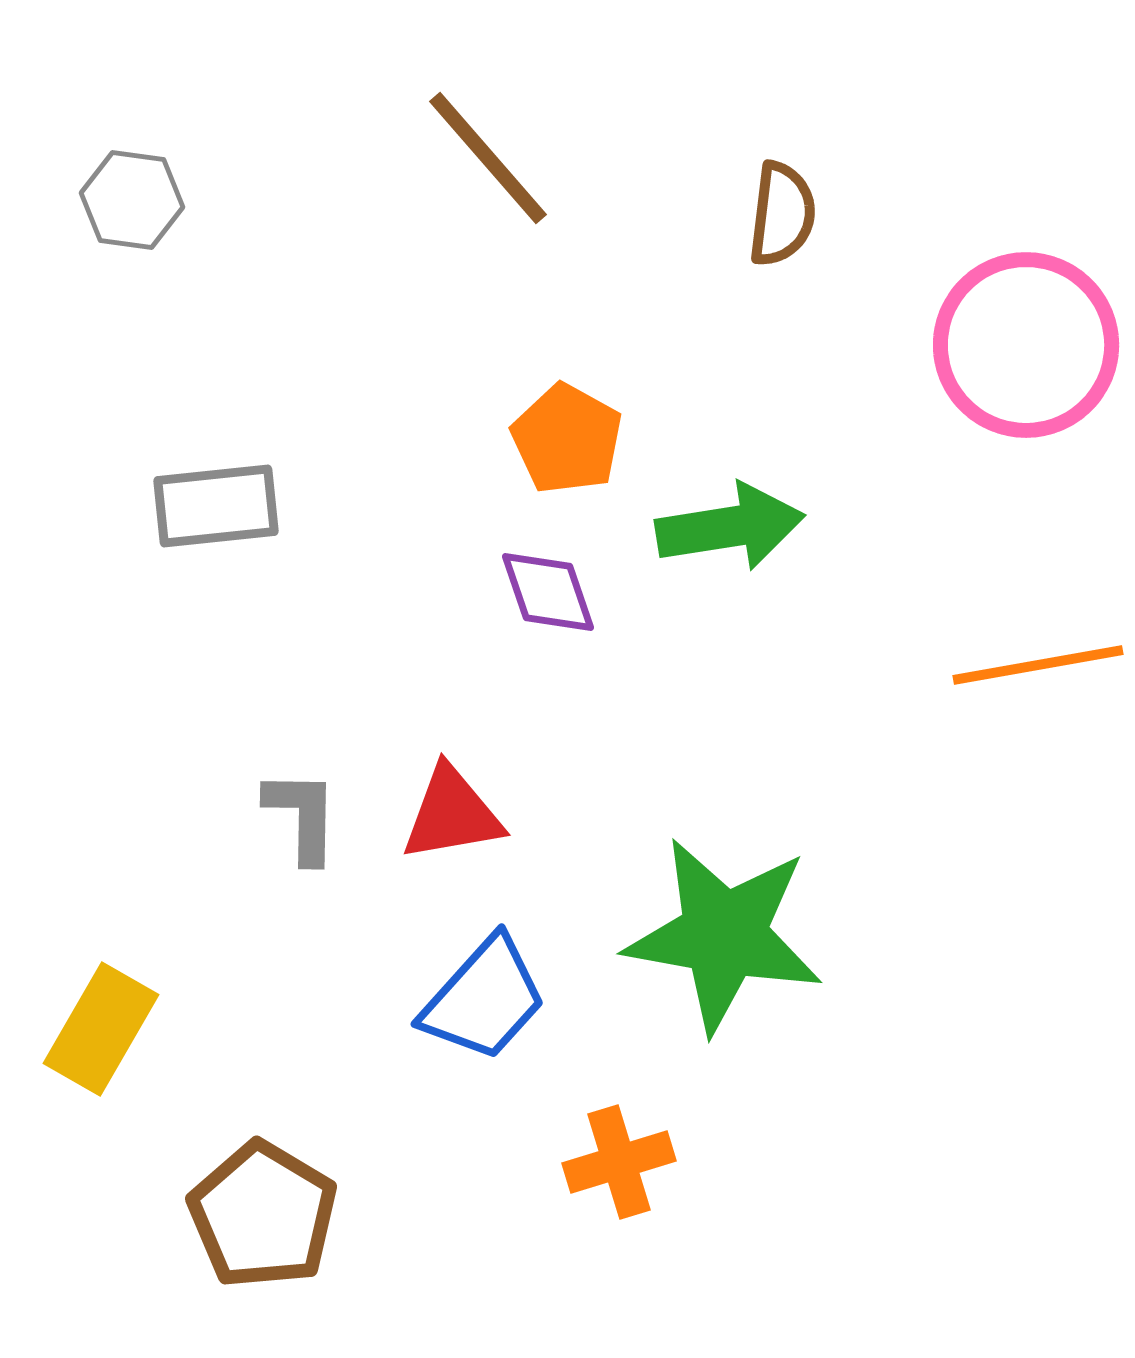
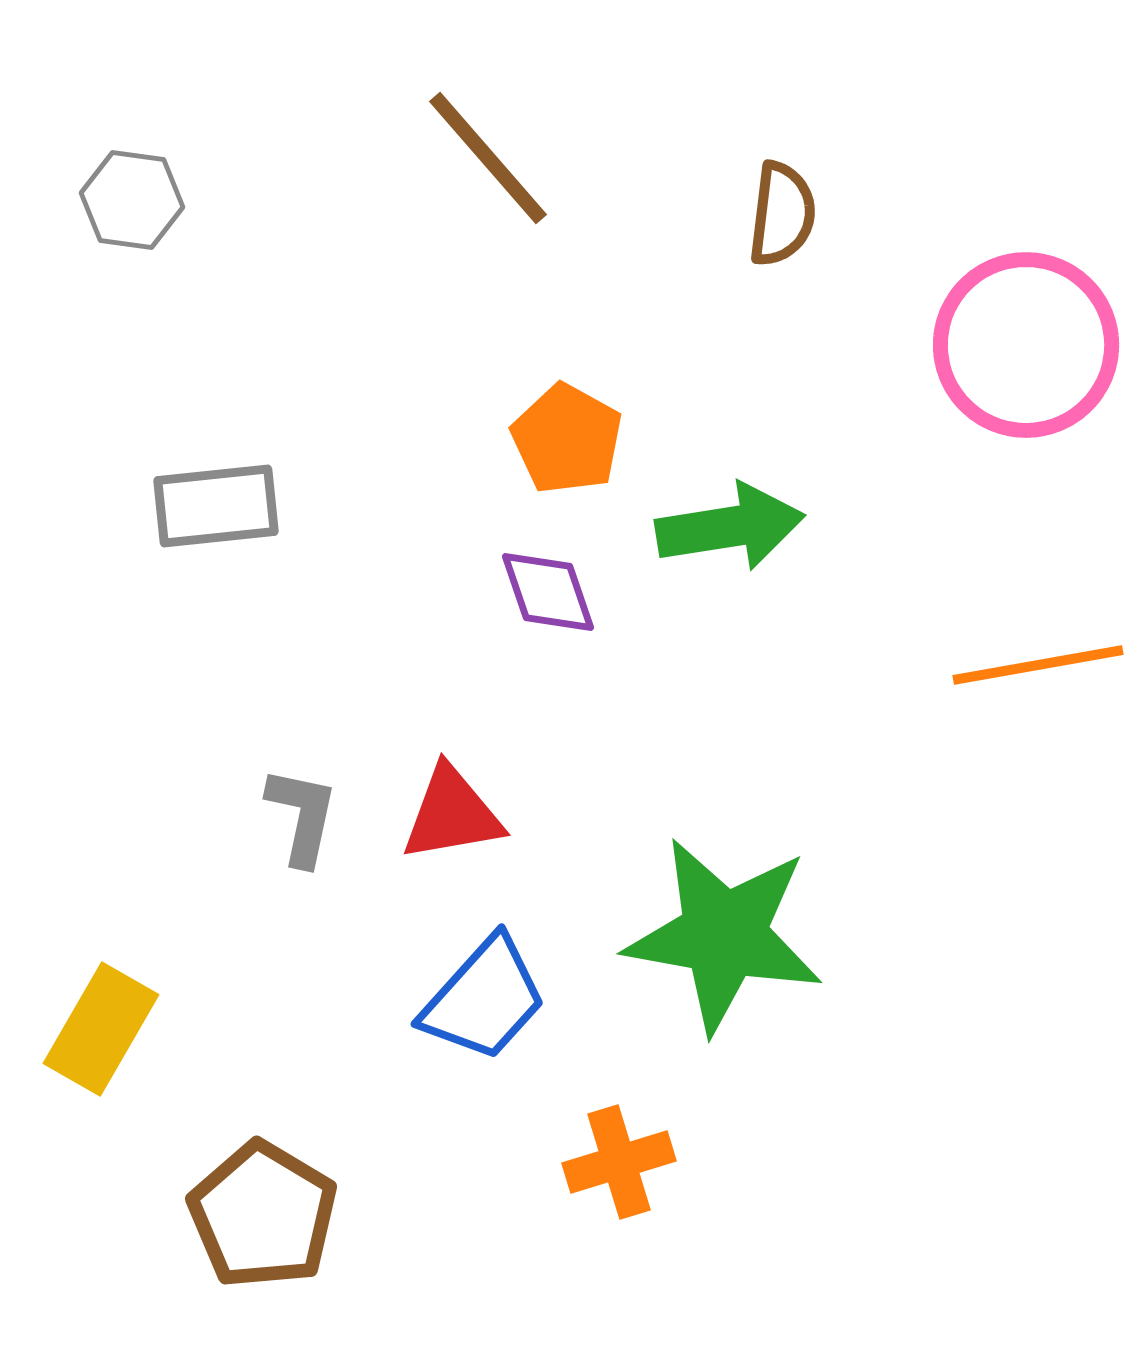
gray L-shape: rotated 11 degrees clockwise
